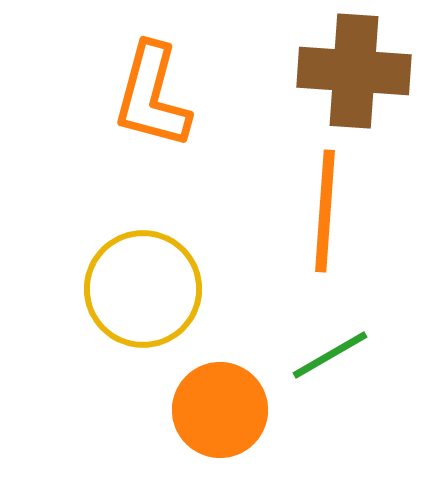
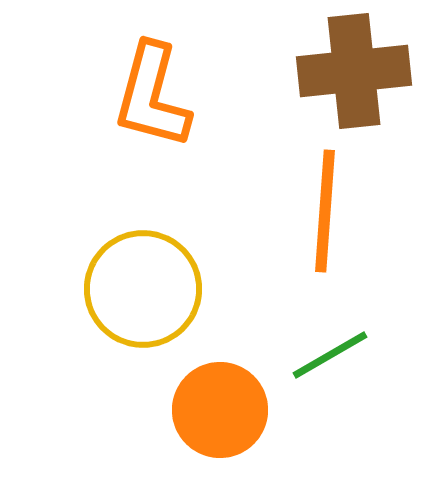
brown cross: rotated 10 degrees counterclockwise
